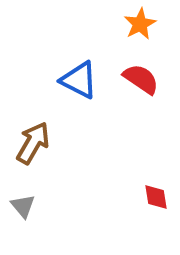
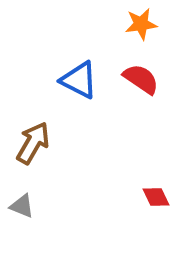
orange star: moved 1 px right; rotated 20 degrees clockwise
red diamond: rotated 16 degrees counterclockwise
gray triangle: moved 1 px left; rotated 28 degrees counterclockwise
